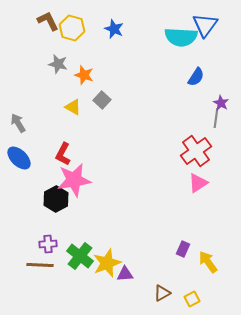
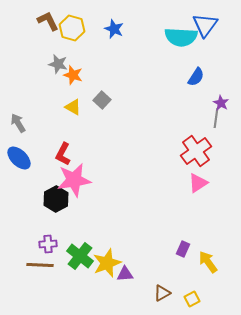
orange star: moved 11 px left
